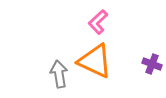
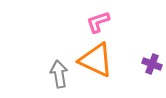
pink L-shape: rotated 25 degrees clockwise
orange triangle: moved 1 px right, 1 px up
